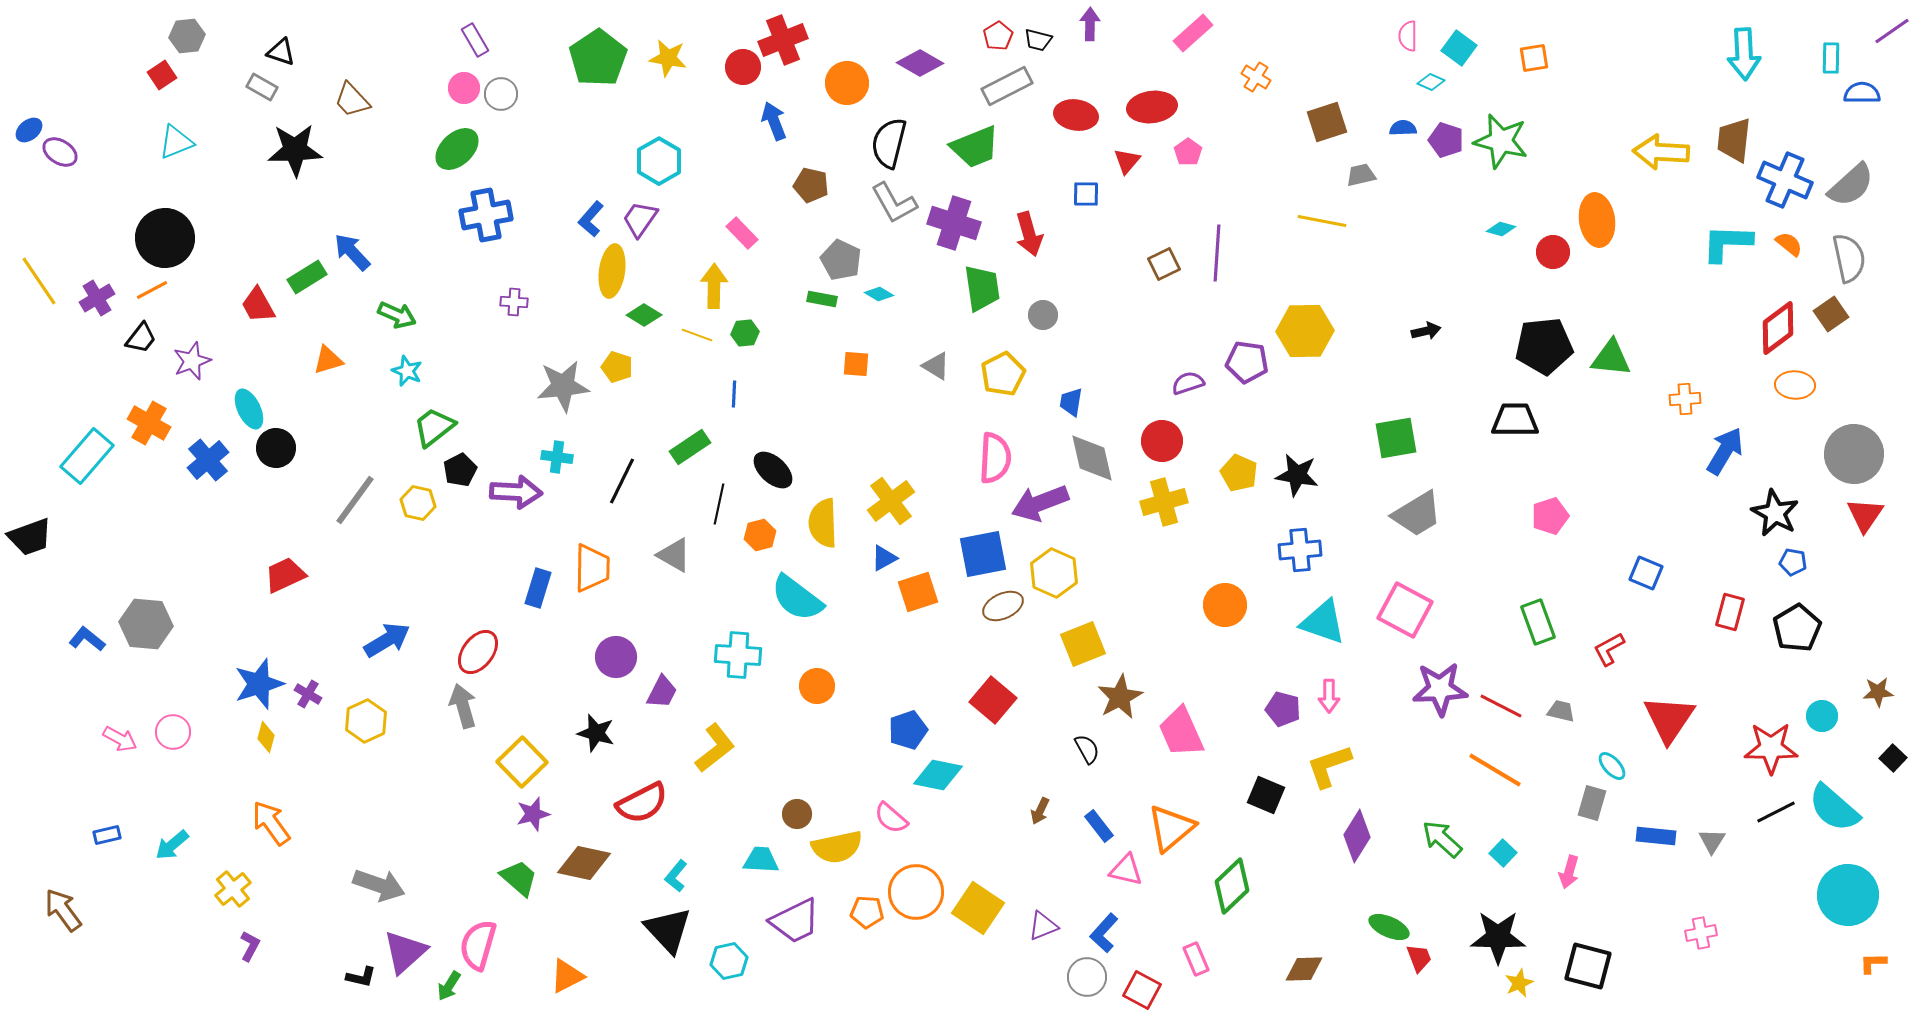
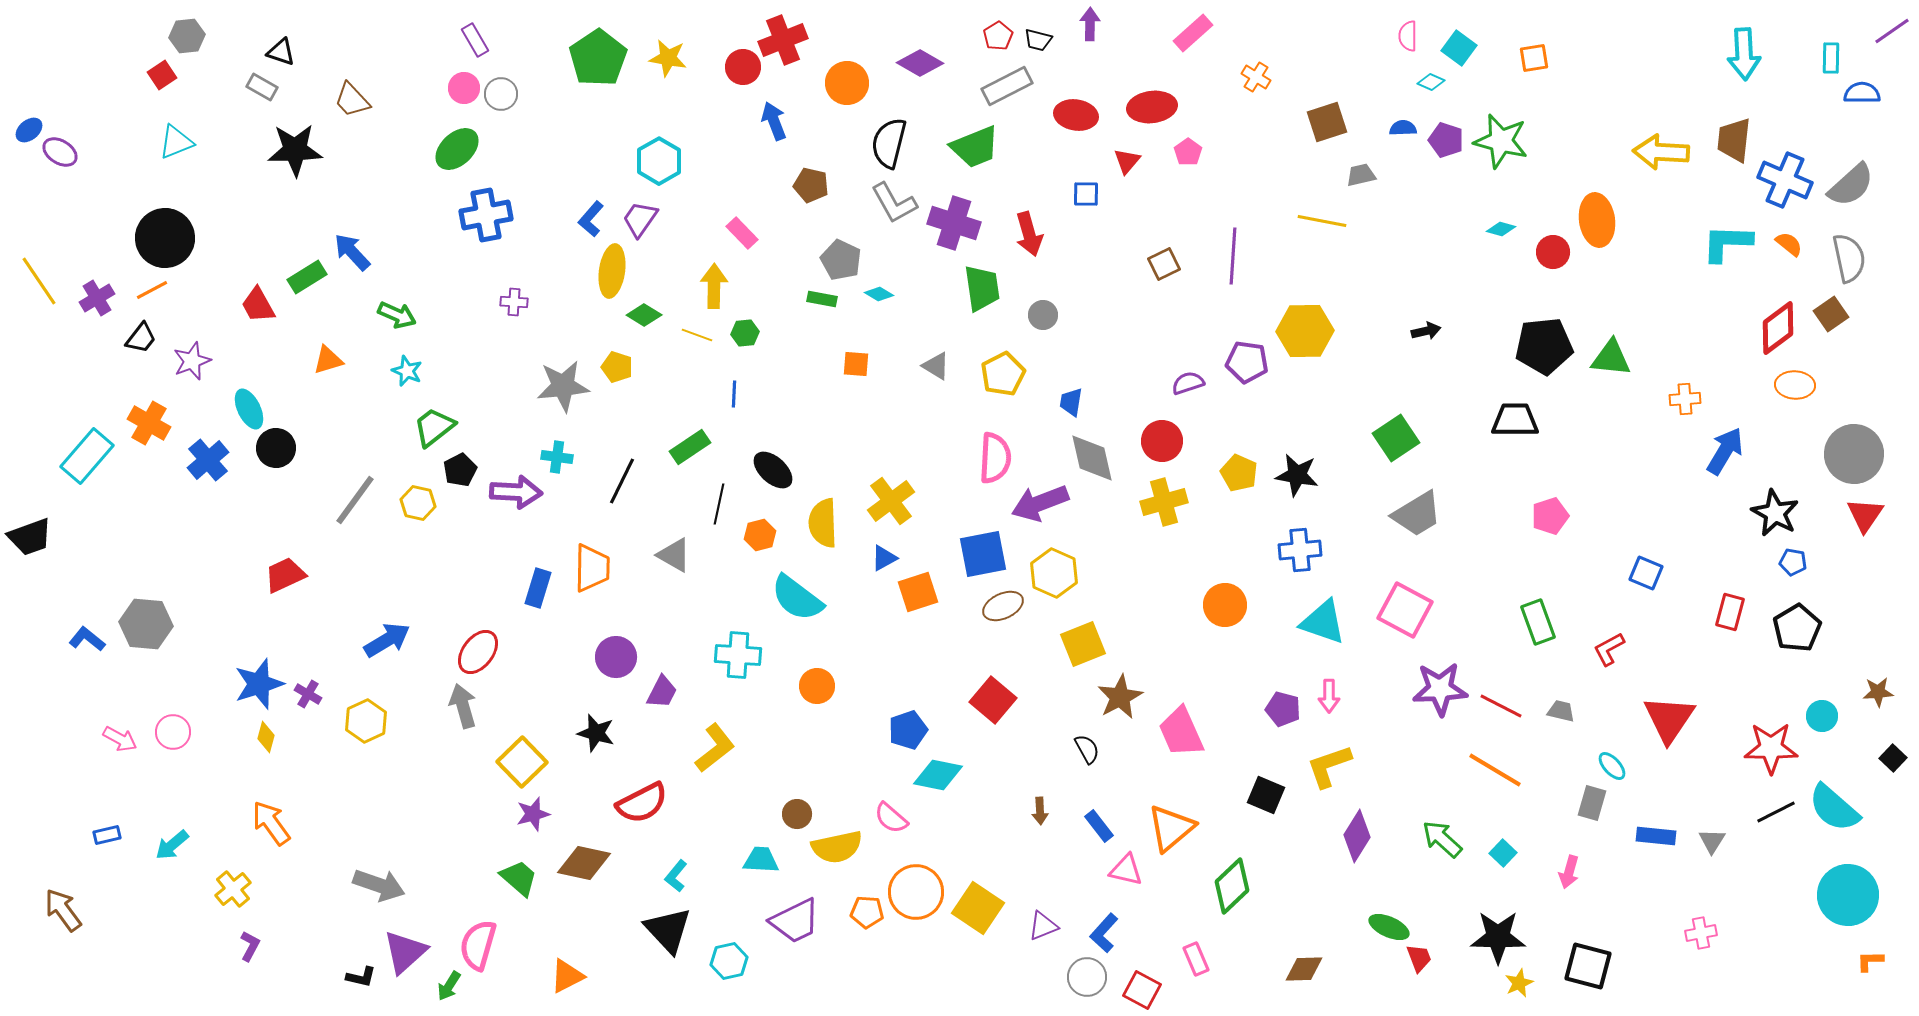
purple line at (1217, 253): moved 16 px right, 3 px down
green square at (1396, 438): rotated 24 degrees counterclockwise
brown arrow at (1040, 811): rotated 28 degrees counterclockwise
orange L-shape at (1873, 963): moved 3 px left, 2 px up
